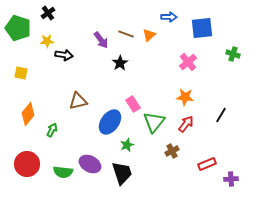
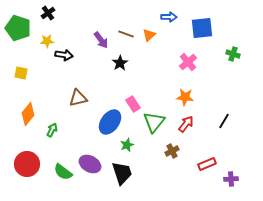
brown triangle: moved 3 px up
black line: moved 3 px right, 6 px down
green semicircle: rotated 30 degrees clockwise
